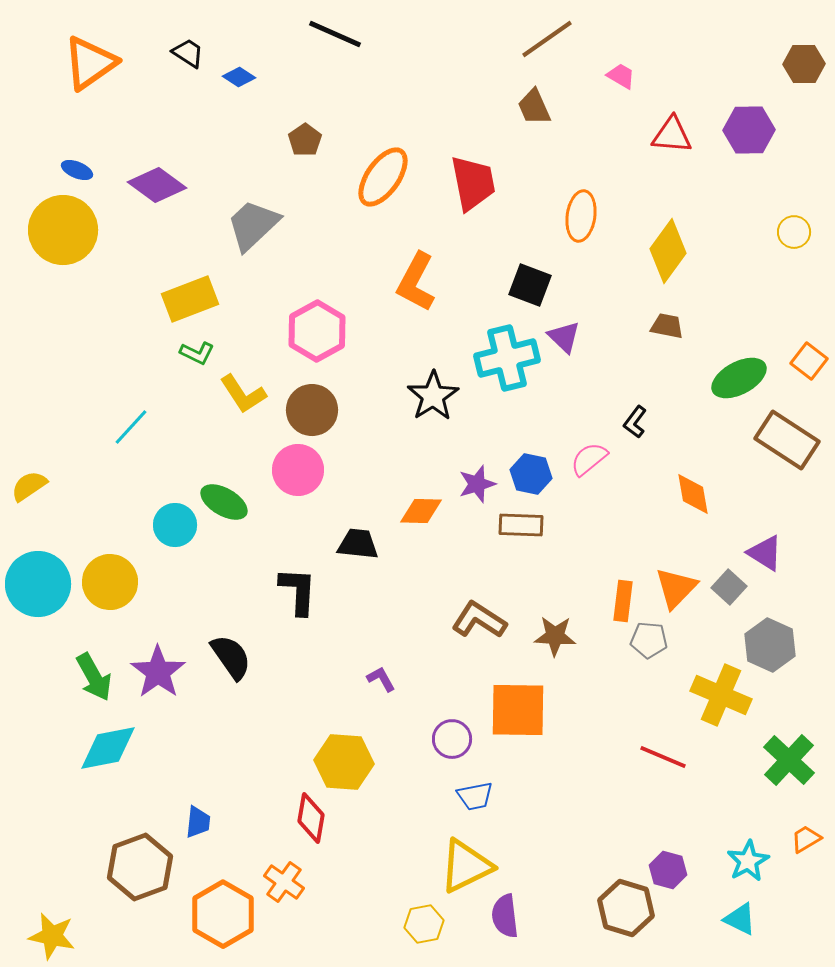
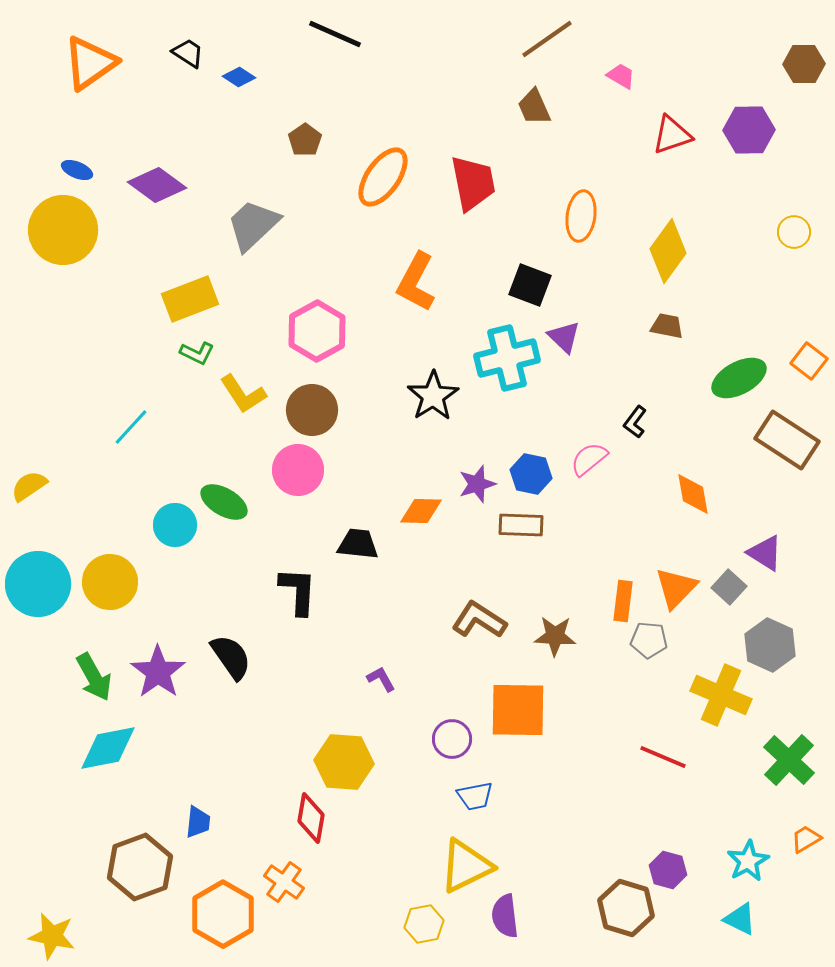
red triangle at (672, 135): rotated 24 degrees counterclockwise
